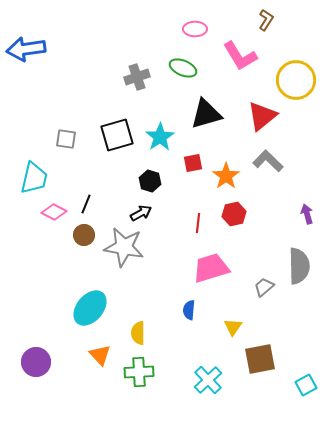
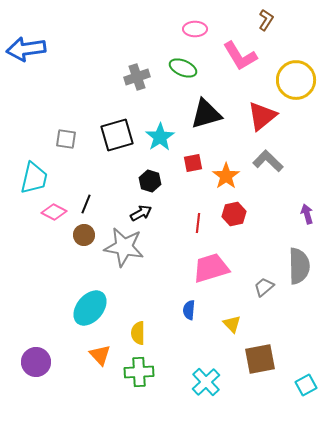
yellow triangle: moved 1 px left, 3 px up; rotated 18 degrees counterclockwise
cyan cross: moved 2 px left, 2 px down
